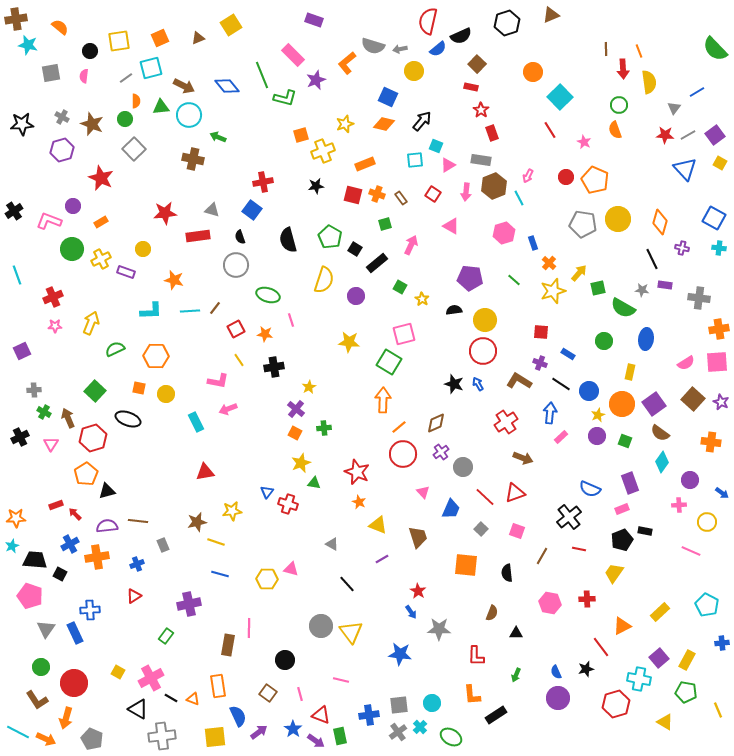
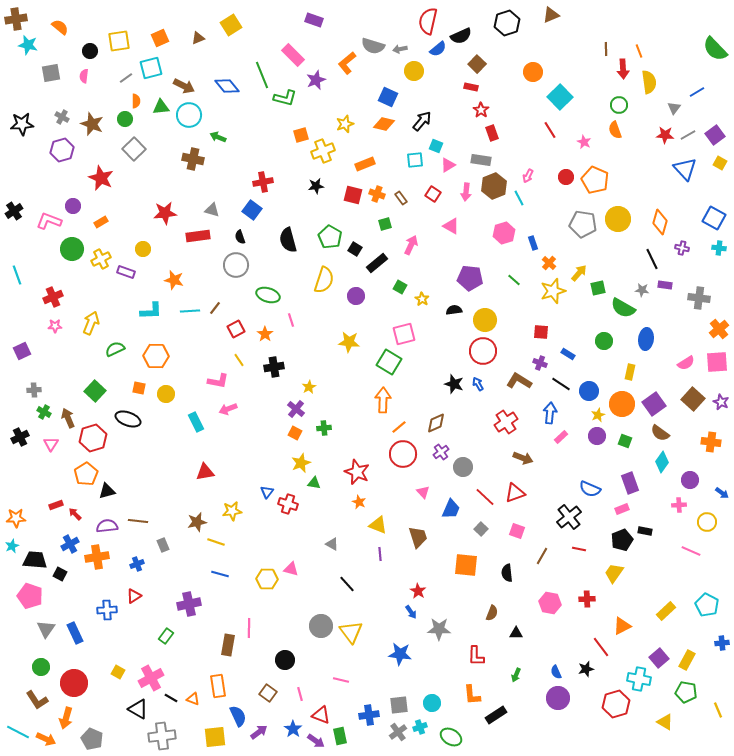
orange cross at (719, 329): rotated 30 degrees counterclockwise
orange star at (265, 334): rotated 28 degrees clockwise
purple line at (382, 559): moved 2 px left, 5 px up; rotated 64 degrees counterclockwise
blue cross at (90, 610): moved 17 px right
yellow rectangle at (660, 612): moved 6 px right, 1 px up
cyan cross at (420, 727): rotated 24 degrees clockwise
